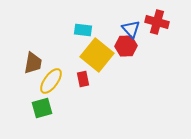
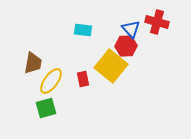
yellow square: moved 14 px right, 11 px down
green square: moved 4 px right
